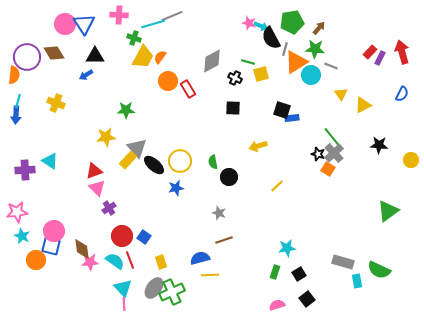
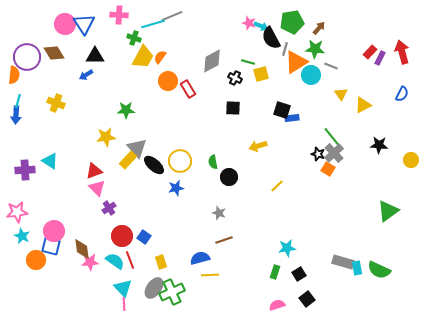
cyan rectangle at (357, 281): moved 13 px up
